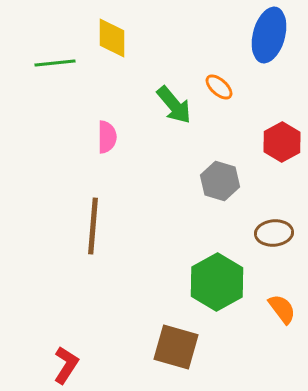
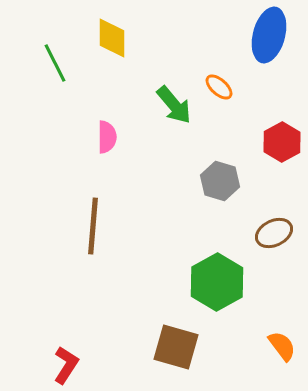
green line: rotated 69 degrees clockwise
brown ellipse: rotated 21 degrees counterclockwise
orange semicircle: moved 37 px down
